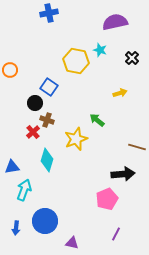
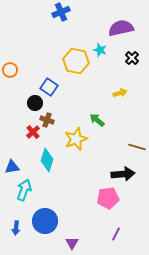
blue cross: moved 12 px right, 1 px up; rotated 12 degrees counterclockwise
purple semicircle: moved 6 px right, 6 px down
pink pentagon: moved 1 px right, 1 px up; rotated 15 degrees clockwise
purple triangle: rotated 48 degrees clockwise
